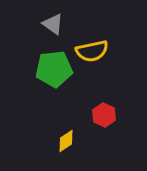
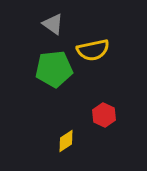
yellow semicircle: moved 1 px right, 1 px up
